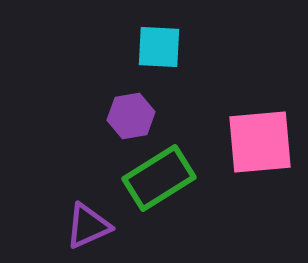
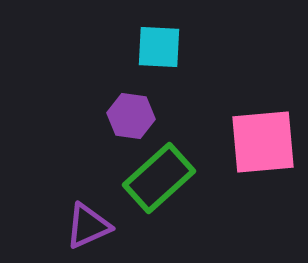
purple hexagon: rotated 18 degrees clockwise
pink square: moved 3 px right
green rectangle: rotated 10 degrees counterclockwise
